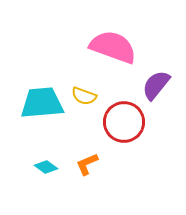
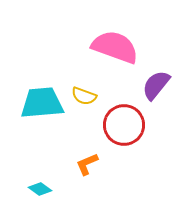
pink semicircle: moved 2 px right
red circle: moved 3 px down
cyan diamond: moved 6 px left, 22 px down
